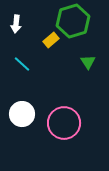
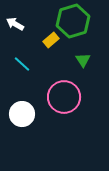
white arrow: moved 1 px left; rotated 114 degrees clockwise
green triangle: moved 5 px left, 2 px up
pink circle: moved 26 px up
